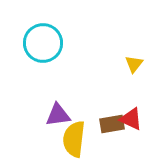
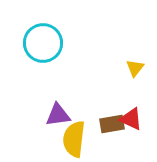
yellow triangle: moved 1 px right, 4 px down
